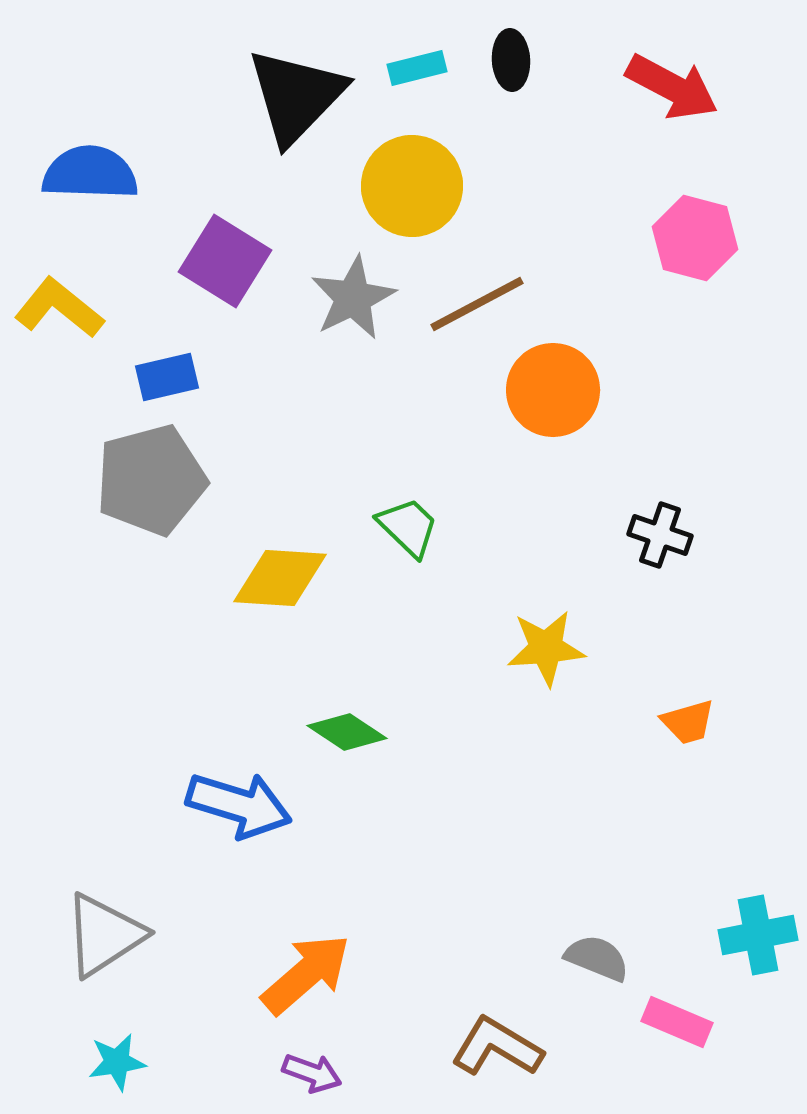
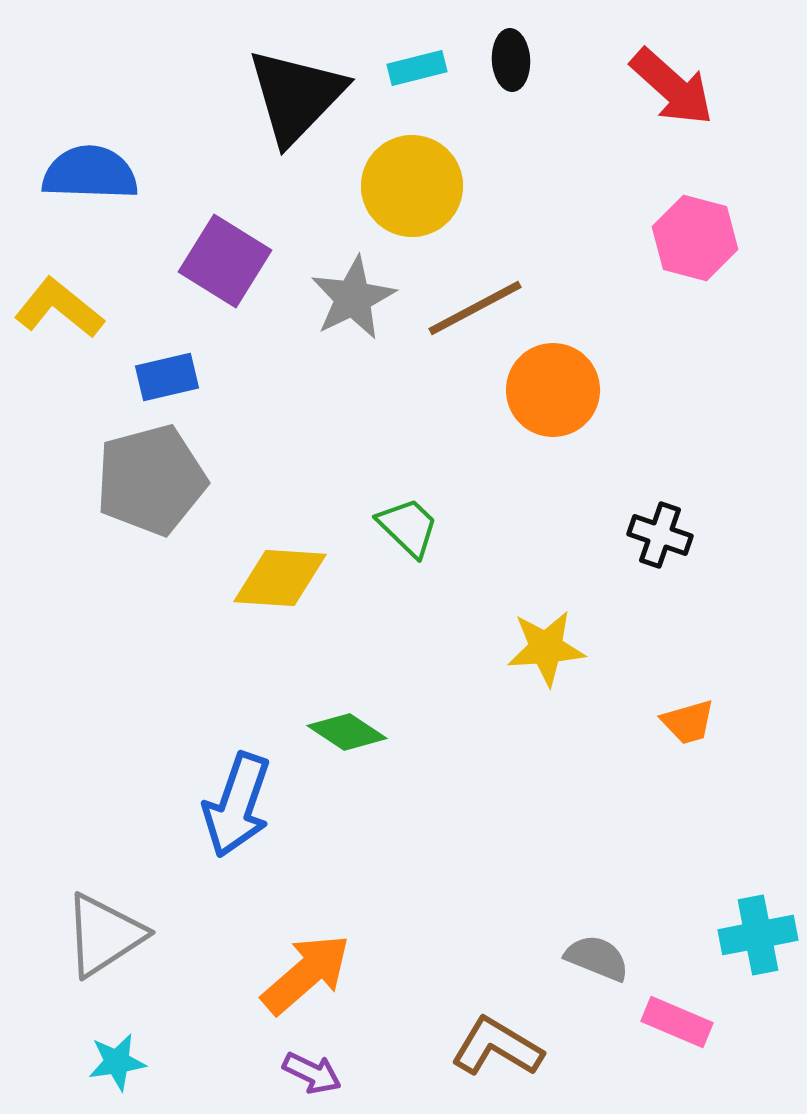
red arrow: rotated 14 degrees clockwise
brown line: moved 2 px left, 4 px down
blue arrow: moved 2 px left; rotated 92 degrees clockwise
purple arrow: rotated 6 degrees clockwise
